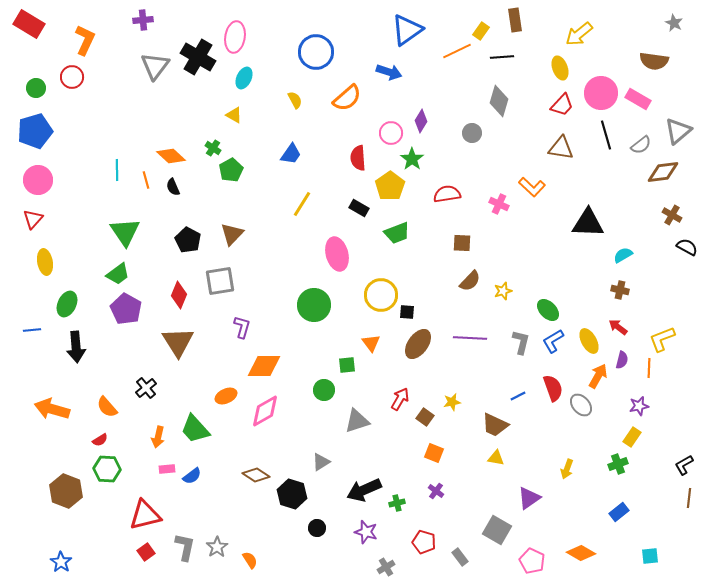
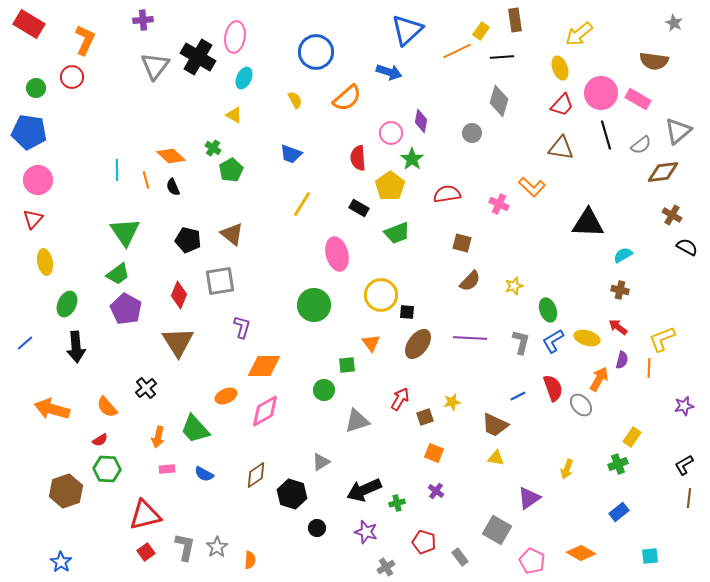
blue triangle at (407, 30): rotated 8 degrees counterclockwise
purple diamond at (421, 121): rotated 20 degrees counterclockwise
blue pentagon at (35, 131): moved 6 px left, 1 px down; rotated 24 degrees clockwise
blue trapezoid at (291, 154): rotated 75 degrees clockwise
brown triangle at (232, 234): rotated 35 degrees counterclockwise
black pentagon at (188, 240): rotated 15 degrees counterclockwise
brown square at (462, 243): rotated 12 degrees clockwise
yellow star at (503, 291): moved 11 px right, 5 px up
green ellipse at (548, 310): rotated 25 degrees clockwise
blue line at (32, 330): moved 7 px left, 13 px down; rotated 36 degrees counterclockwise
yellow ellipse at (589, 341): moved 2 px left, 3 px up; rotated 45 degrees counterclockwise
orange arrow at (598, 376): moved 1 px right, 3 px down
purple star at (639, 406): moved 45 px right
brown square at (425, 417): rotated 36 degrees clockwise
brown diamond at (256, 475): rotated 68 degrees counterclockwise
blue semicircle at (192, 476): moved 12 px right, 2 px up; rotated 66 degrees clockwise
brown hexagon at (66, 491): rotated 20 degrees clockwise
orange semicircle at (250, 560): rotated 36 degrees clockwise
